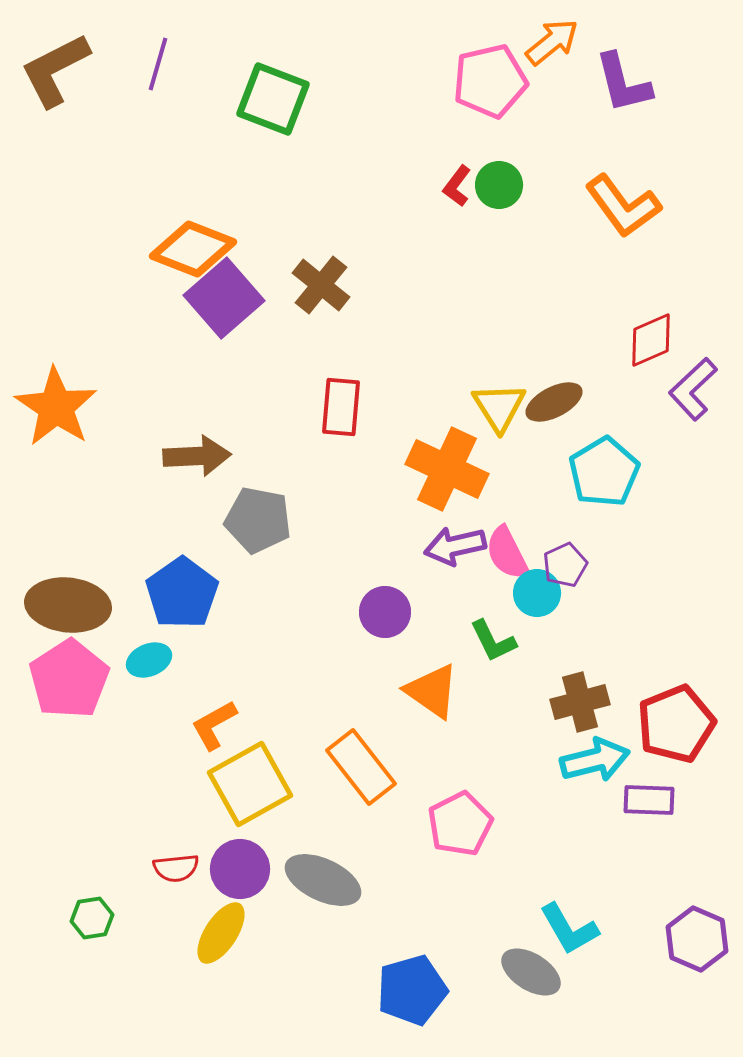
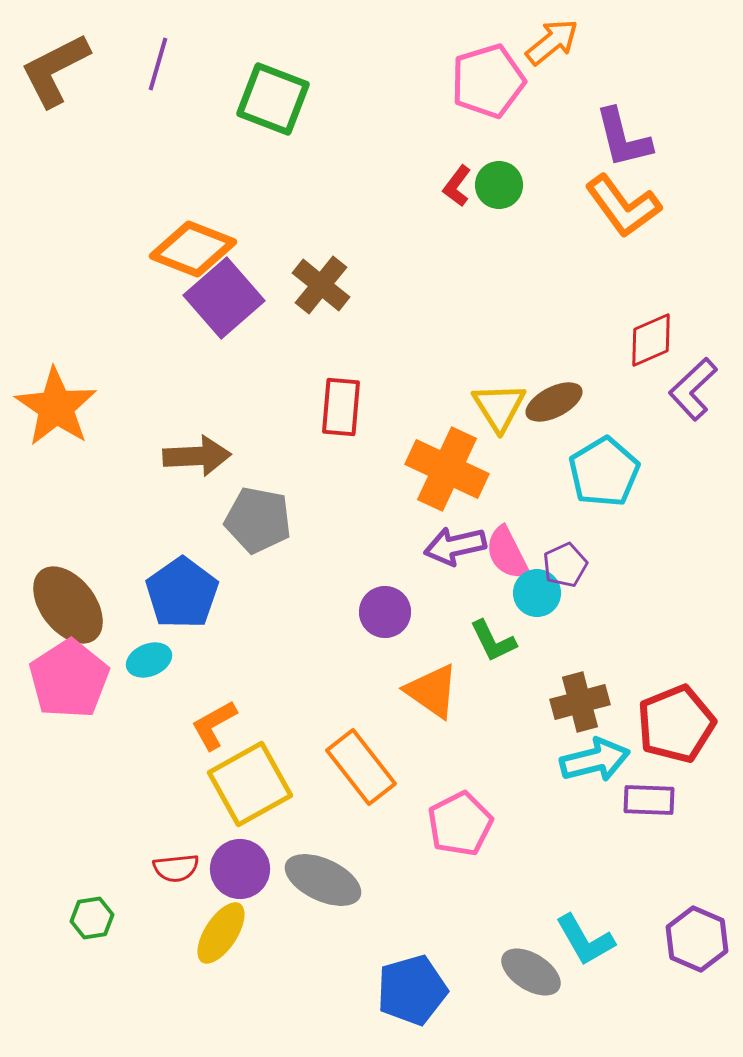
pink pentagon at (490, 81): moved 2 px left; rotated 4 degrees counterclockwise
purple L-shape at (623, 83): moved 55 px down
brown ellipse at (68, 605): rotated 46 degrees clockwise
cyan L-shape at (569, 929): moved 16 px right, 11 px down
